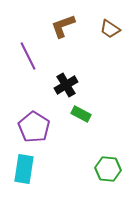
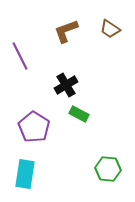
brown L-shape: moved 3 px right, 5 px down
purple line: moved 8 px left
green rectangle: moved 2 px left
cyan rectangle: moved 1 px right, 5 px down
